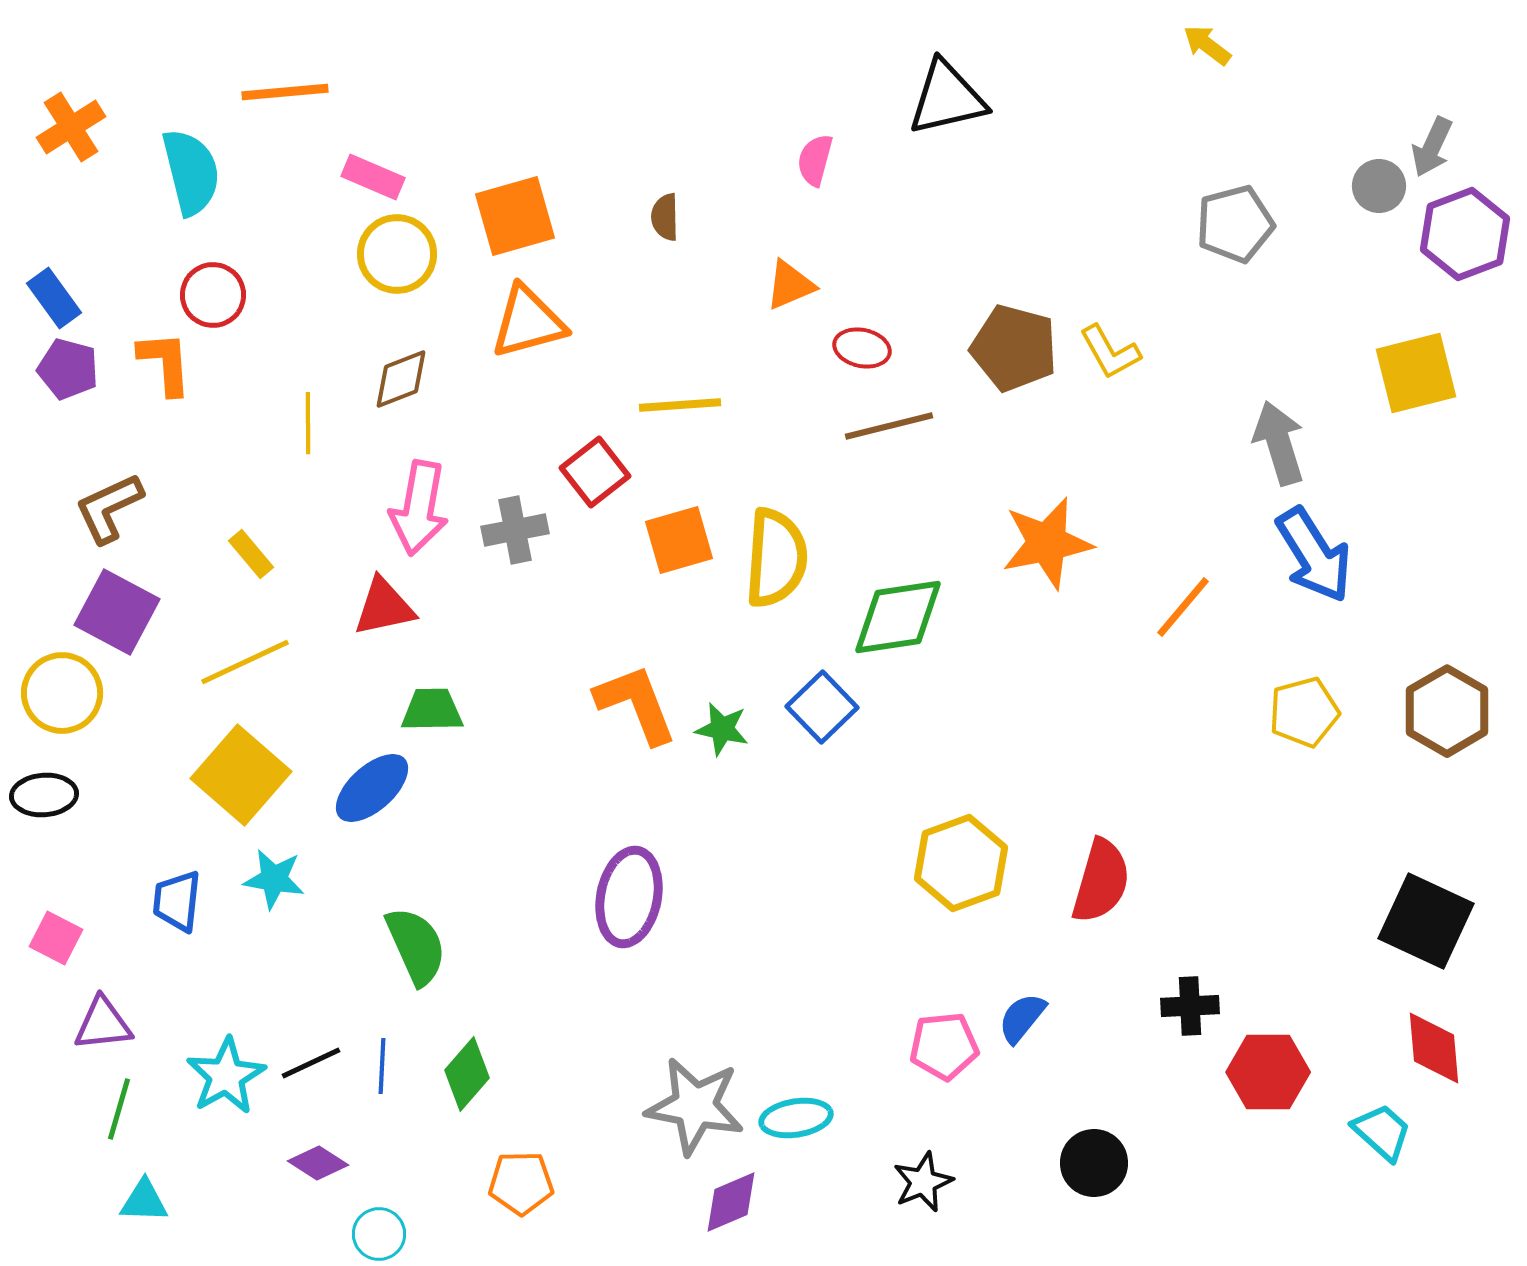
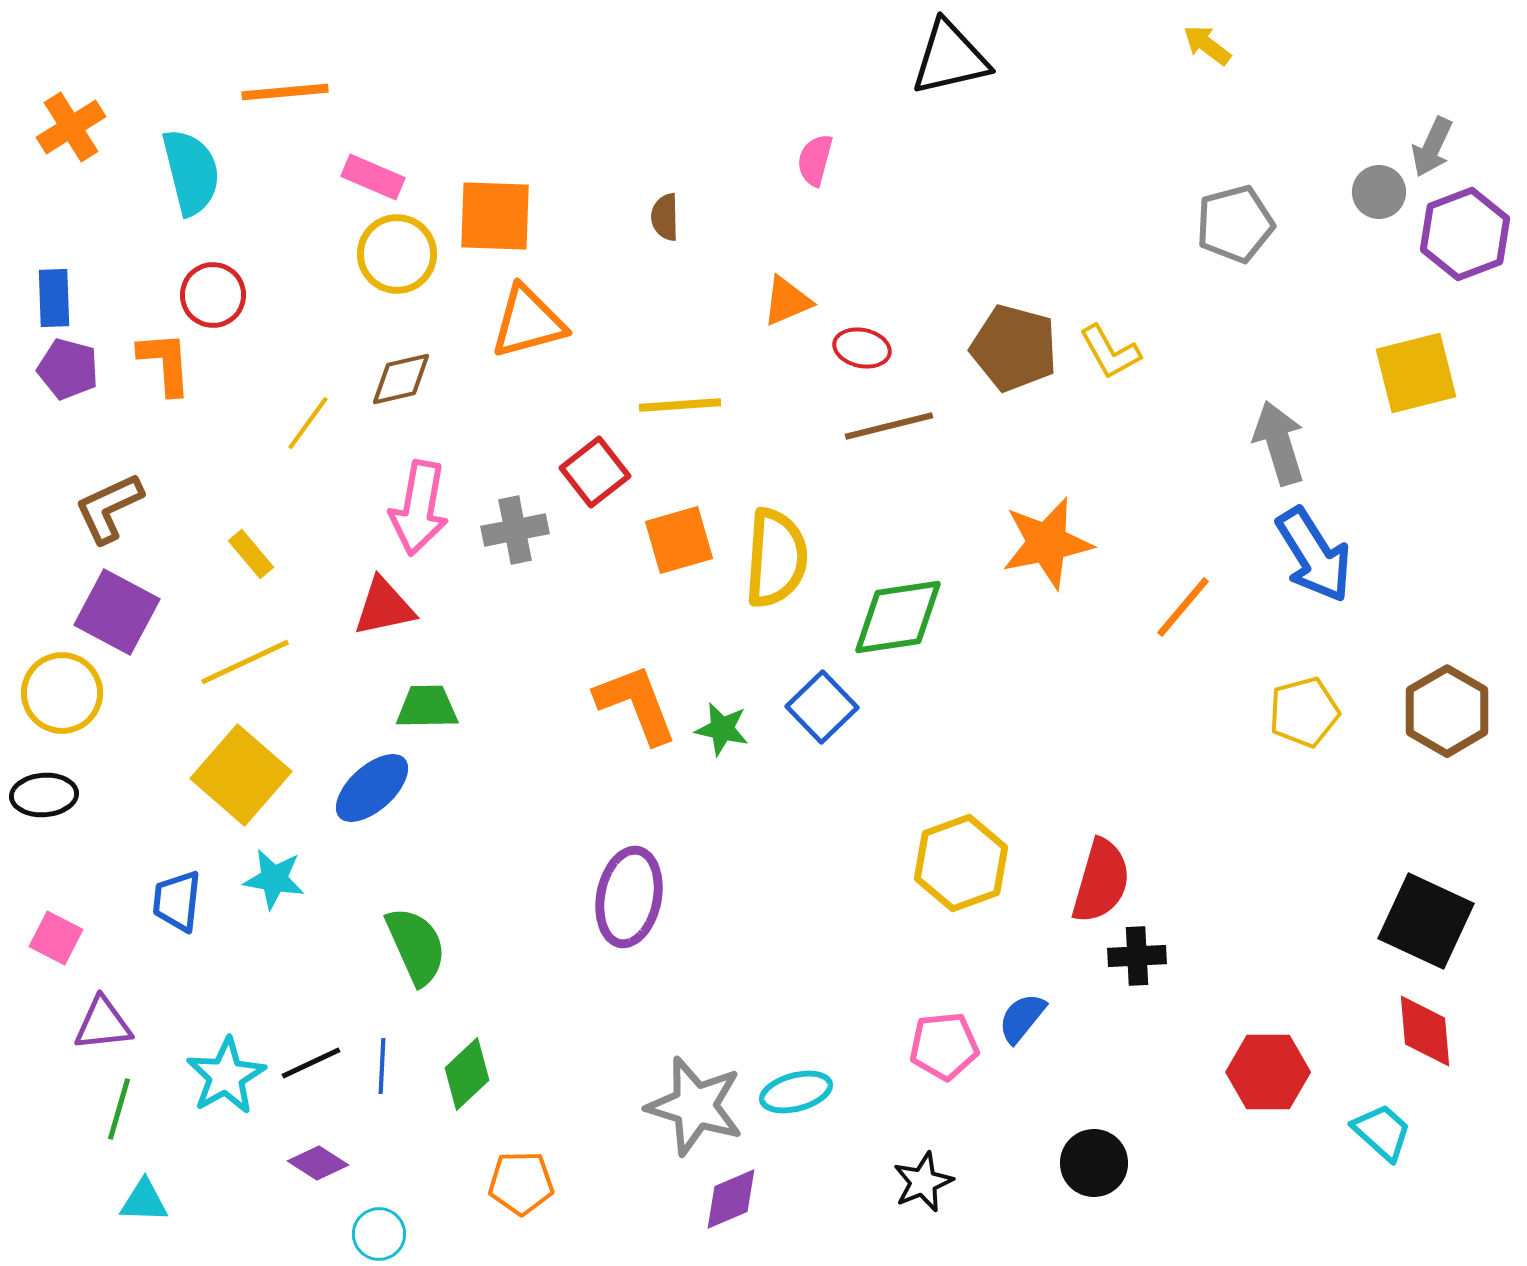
black triangle at (947, 98): moved 3 px right, 40 px up
gray circle at (1379, 186): moved 6 px down
orange square at (515, 216): moved 20 px left; rotated 18 degrees clockwise
orange triangle at (790, 285): moved 3 px left, 16 px down
blue rectangle at (54, 298): rotated 34 degrees clockwise
brown diamond at (401, 379): rotated 8 degrees clockwise
yellow line at (308, 423): rotated 36 degrees clockwise
green trapezoid at (432, 710): moved 5 px left, 3 px up
black cross at (1190, 1006): moved 53 px left, 50 px up
red diamond at (1434, 1048): moved 9 px left, 17 px up
green diamond at (467, 1074): rotated 6 degrees clockwise
gray star at (695, 1106): rotated 6 degrees clockwise
cyan ellipse at (796, 1118): moved 26 px up; rotated 6 degrees counterclockwise
purple diamond at (731, 1202): moved 3 px up
